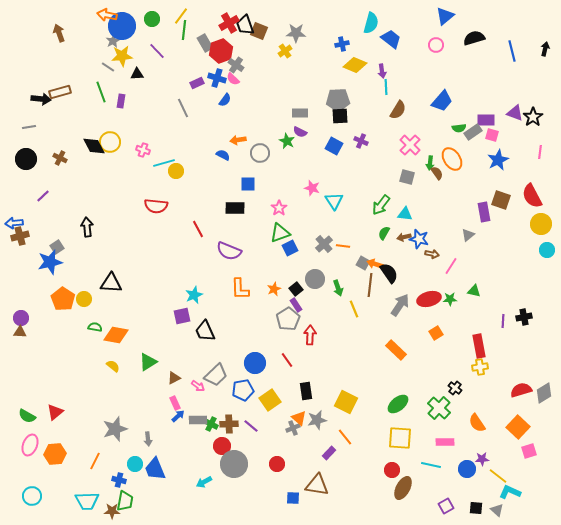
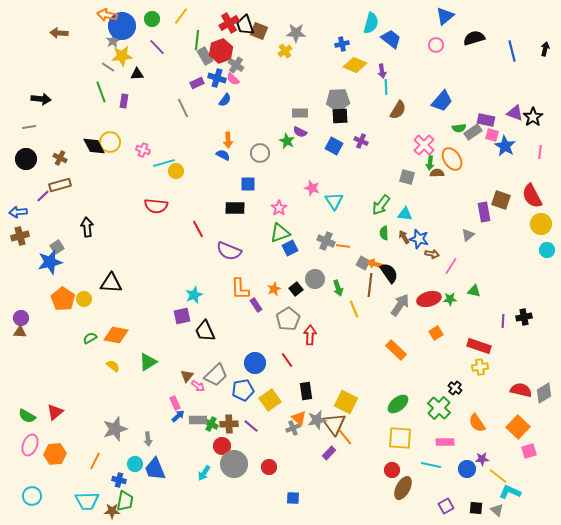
green line at (184, 30): moved 13 px right, 10 px down
brown arrow at (59, 33): rotated 66 degrees counterclockwise
gray rectangle at (205, 43): moved 13 px down
purple line at (157, 51): moved 4 px up
brown rectangle at (60, 92): moved 93 px down
purple rectangle at (121, 101): moved 3 px right
purple rectangle at (486, 120): rotated 12 degrees clockwise
orange arrow at (238, 140): moved 10 px left; rotated 84 degrees counterclockwise
pink cross at (410, 145): moved 14 px right
blue star at (498, 160): moved 7 px right, 14 px up; rotated 15 degrees counterclockwise
brown semicircle at (437, 173): rotated 56 degrees counterclockwise
blue arrow at (14, 223): moved 4 px right, 11 px up
green semicircle at (384, 233): rotated 32 degrees counterclockwise
brown arrow at (404, 237): rotated 72 degrees clockwise
gray cross at (324, 244): moved 2 px right, 3 px up; rotated 24 degrees counterclockwise
purple rectangle at (296, 305): moved 40 px left
green semicircle at (95, 327): moved 5 px left, 11 px down; rotated 40 degrees counterclockwise
red rectangle at (479, 346): rotated 60 degrees counterclockwise
brown triangle at (174, 378): moved 13 px right, 2 px up; rotated 24 degrees counterclockwise
red semicircle at (521, 390): rotated 30 degrees clockwise
red circle at (277, 464): moved 8 px left, 3 px down
cyan arrow at (204, 482): moved 9 px up; rotated 28 degrees counterclockwise
brown triangle at (317, 485): moved 17 px right, 61 px up; rotated 45 degrees clockwise
